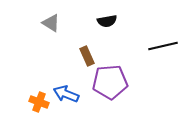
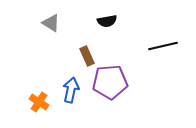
blue arrow: moved 5 px right, 4 px up; rotated 80 degrees clockwise
orange cross: rotated 12 degrees clockwise
